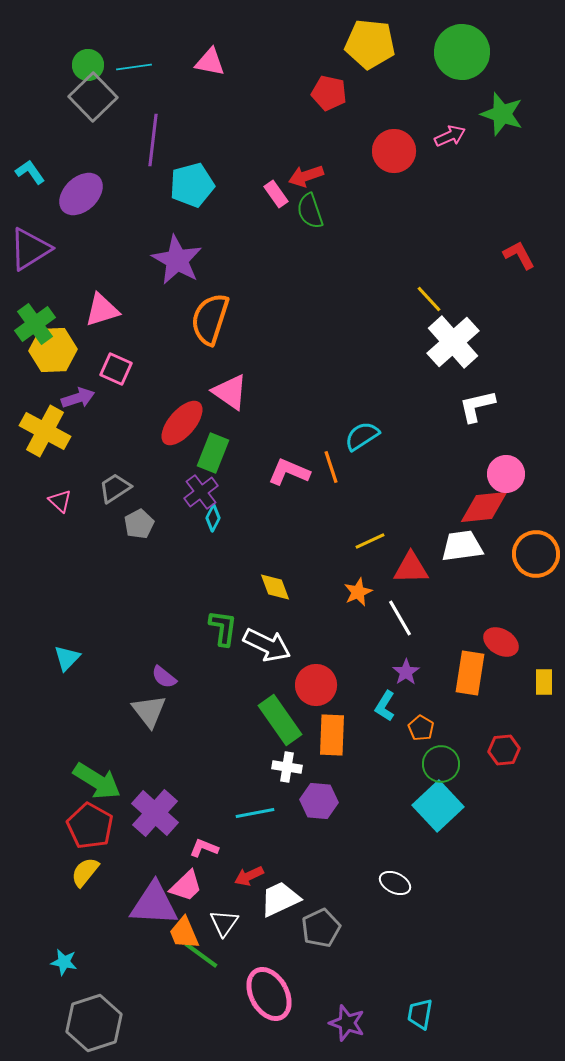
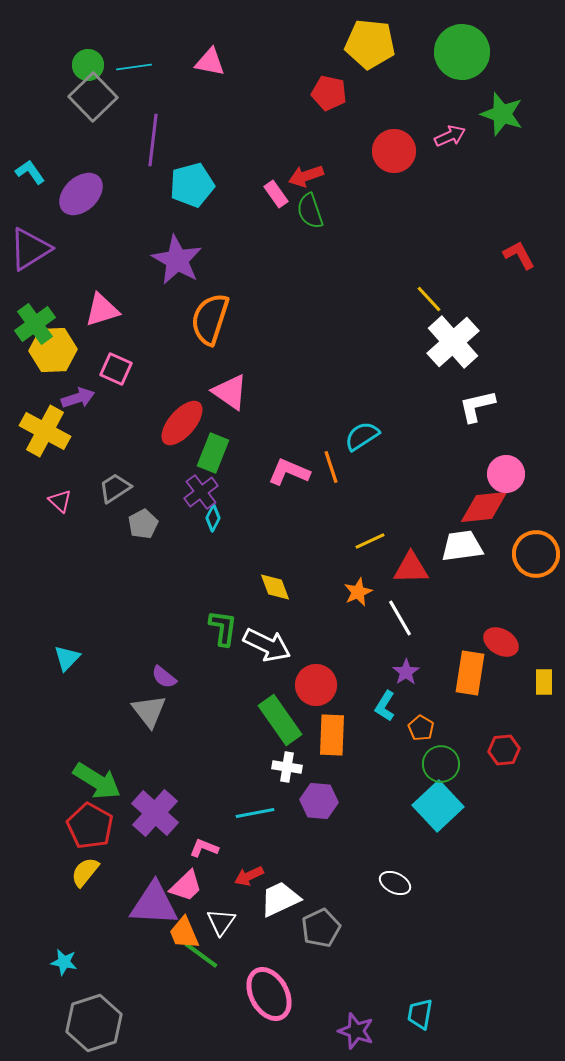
gray pentagon at (139, 524): moved 4 px right
white triangle at (224, 923): moved 3 px left, 1 px up
purple star at (347, 1023): moved 9 px right, 8 px down
